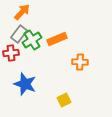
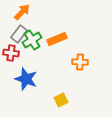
red cross: rotated 14 degrees clockwise
blue star: moved 1 px right, 5 px up
yellow square: moved 3 px left
